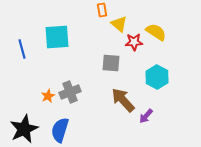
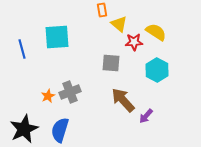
cyan hexagon: moved 7 px up
